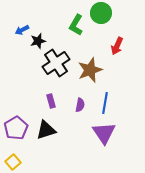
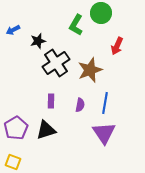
blue arrow: moved 9 px left
purple rectangle: rotated 16 degrees clockwise
yellow square: rotated 28 degrees counterclockwise
